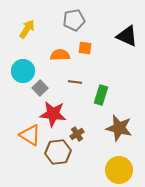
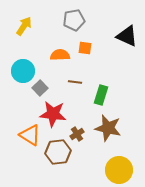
yellow arrow: moved 3 px left, 3 px up
brown star: moved 11 px left
